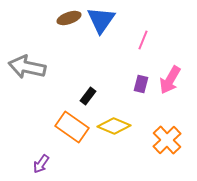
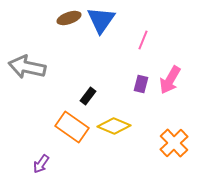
orange cross: moved 7 px right, 3 px down
